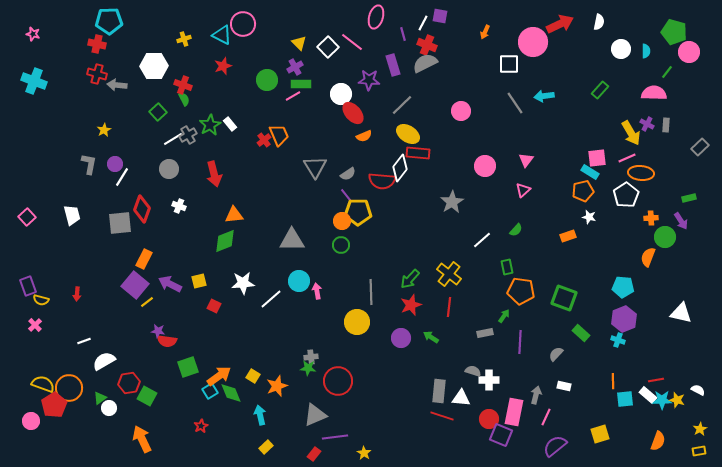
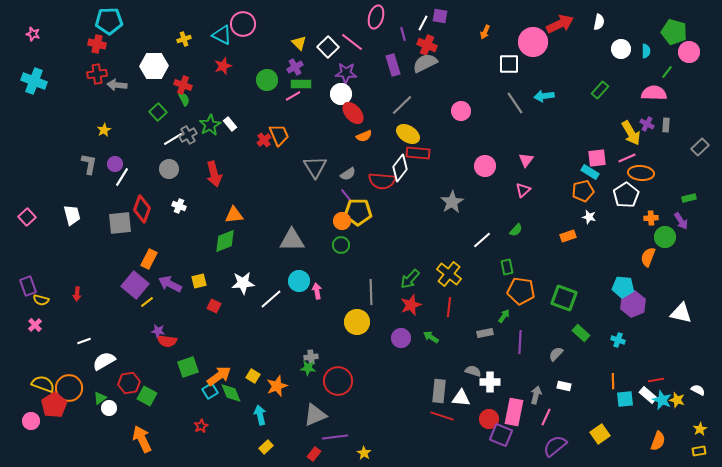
red cross at (97, 74): rotated 24 degrees counterclockwise
purple star at (369, 80): moved 23 px left, 7 px up
orange rectangle at (144, 259): moved 5 px right
purple hexagon at (624, 319): moved 9 px right, 15 px up
white cross at (489, 380): moved 1 px right, 2 px down
cyan star at (662, 400): rotated 24 degrees clockwise
yellow square at (600, 434): rotated 18 degrees counterclockwise
